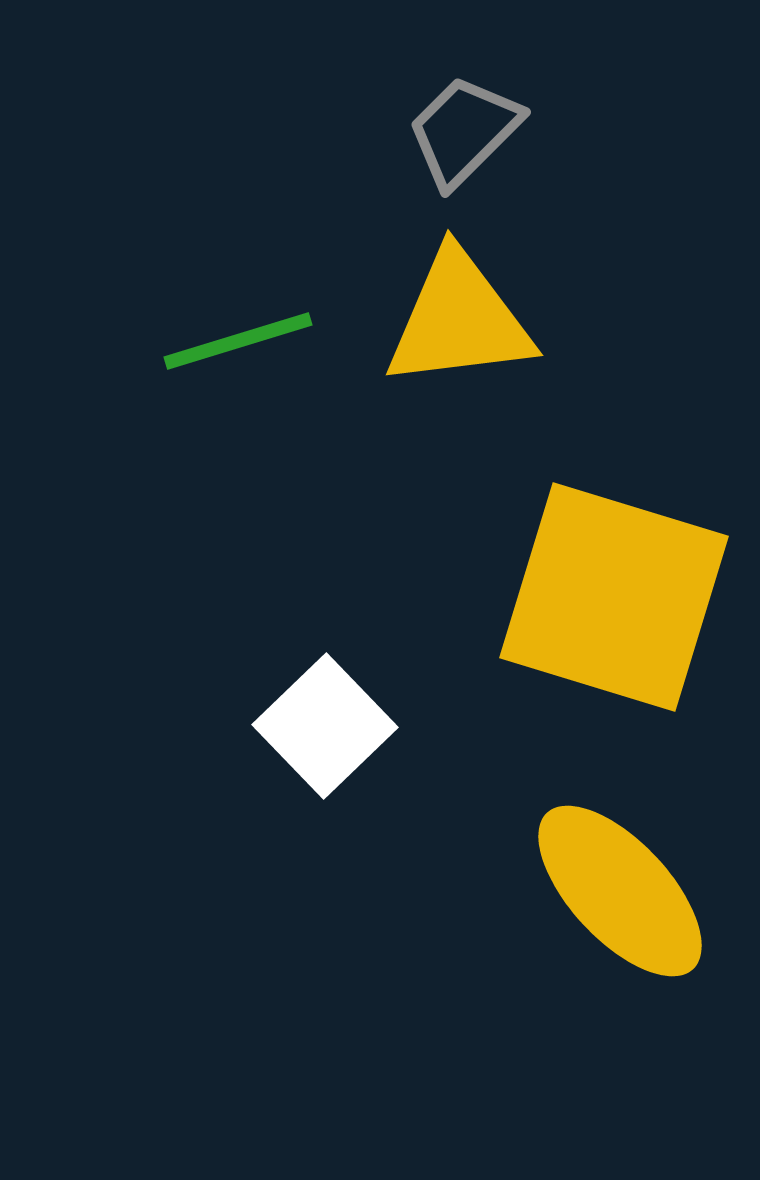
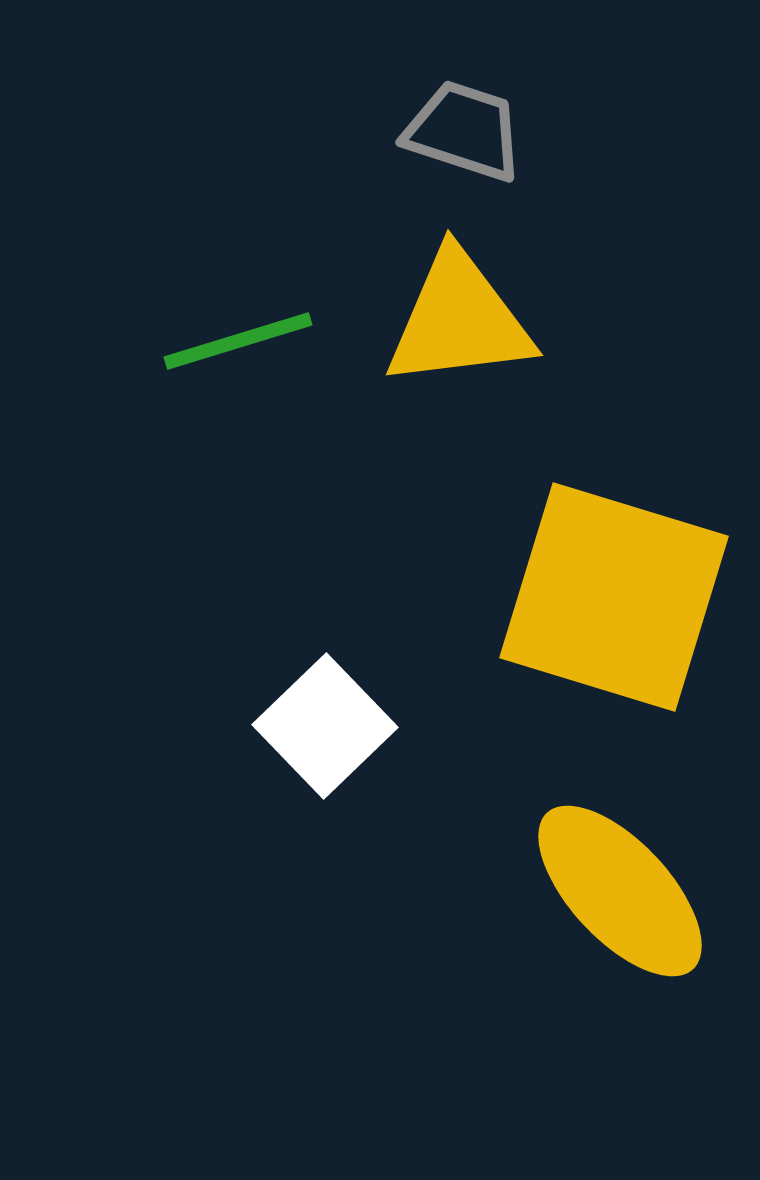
gray trapezoid: rotated 63 degrees clockwise
